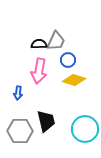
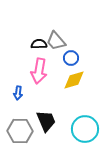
gray trapezoid: rotated 115 degrees clockwise
blue circle: moved 3 px right, 2 px up
yellow diamond: rotated 35 degrees counterclockwise
black trapezoid: rotated 10 degrees counterclockwise
